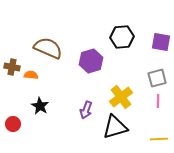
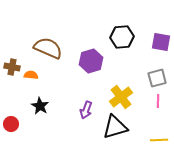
red circle: moved 2 px left
yellow line: moved 1 px down
